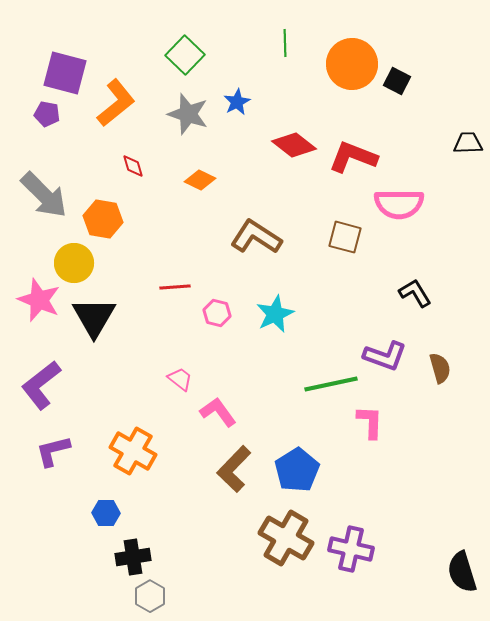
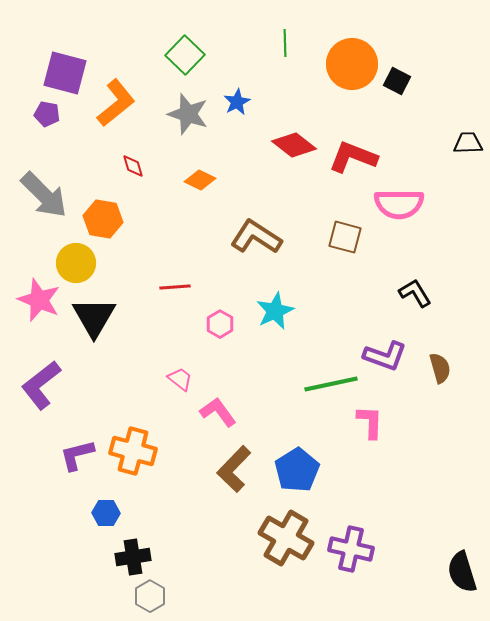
yellow circle at (74, 263): moved 2 px right
pink hexagon at (217, 313): moved 3 px right, 11 px down; rotated 16 degrees clockwise
cyan star at (275, 314): moved 3 px up
purple L-shape at (53, 451): moved 24 px right, 4 px down
orange cross at (133, 451): rotated 15 degrees counterclockwise
